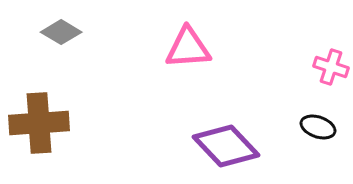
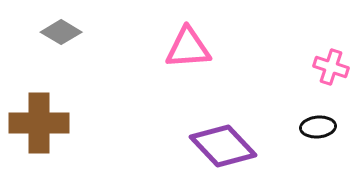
brown cross: rotated 4 degrees clockwise
black ellipse: rotated 24 degrees counterclockwise
purple diamond: moved 3 px left
